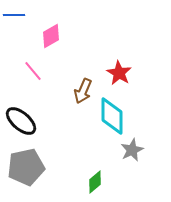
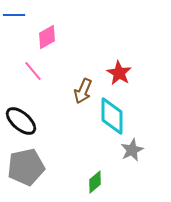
pink diamond: moved 4 px left, 1 px down
